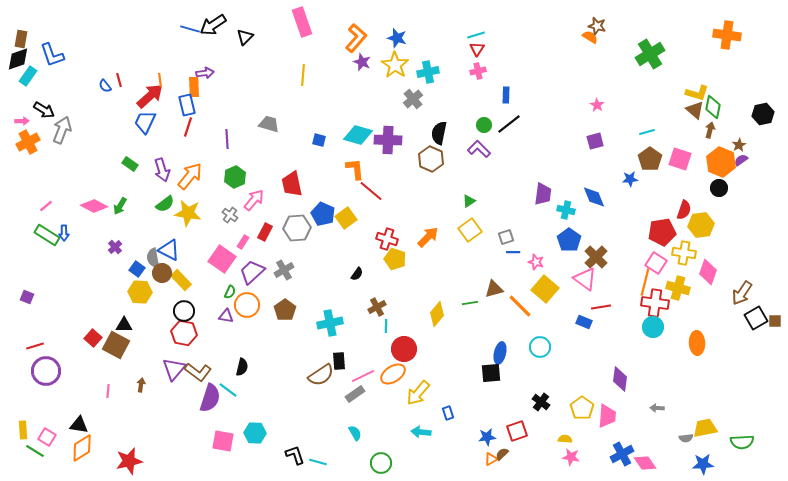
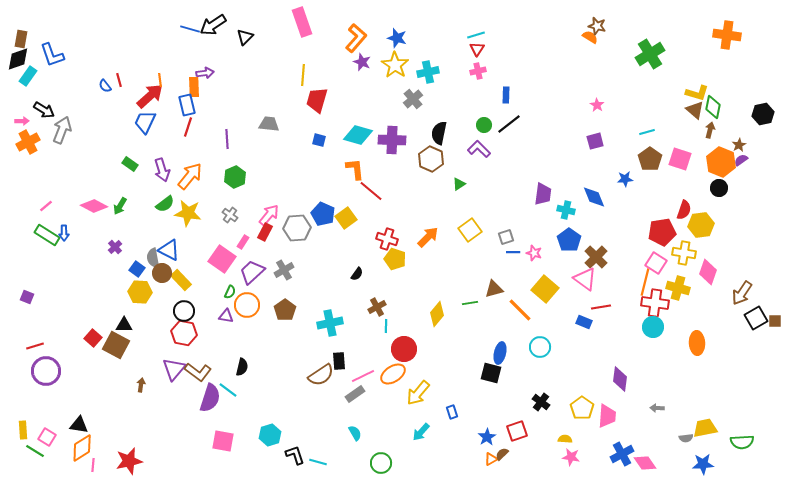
gray trapezoid at (269, 124): rotated 10 degrees counterclockwise
purple cross at (388, 140): moved 4 px right
blue star at (630, 179): moved 5 px left
red trapezoid at (292, 184): moved 25 px right, 84 px up; rotated 28 degrees clockwise
pink arrow at (254, 200): moved 15 px right, 15 px down
green triangle at (469, 201): moved 10 px left, 17 px up
pink star at (536, 262): moved 2 px left, 9 px up
orange line at (520, 306): moved 4 px down
black square at (491, 373): rotated 20 degrees clockwise
pink line at (108, 391): moved 15 px left, 74 px down
blue rectangle at (448, 413): moved 4 px right, 1 px up
cyan arrow at (421, 432): rotated 54 degrees counterclockwise
cyan hexagon at (255, 433): moved 15 px right, 2 px down; rotated 20 degrees counterclockwise
blue star at (487, 437): rotated 24 degrees counterclockwise
